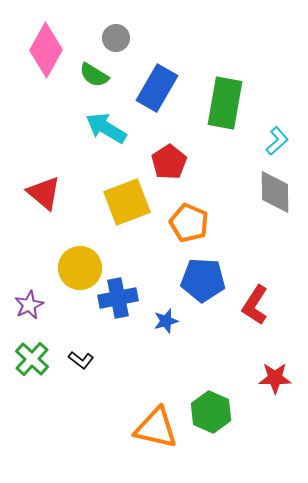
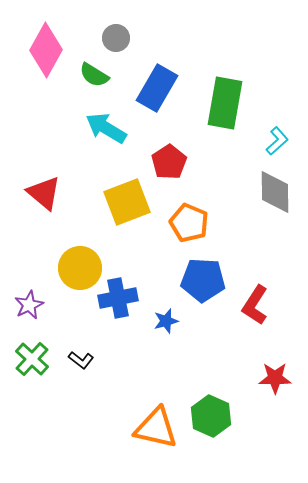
green hexagon: moved 4 px down
